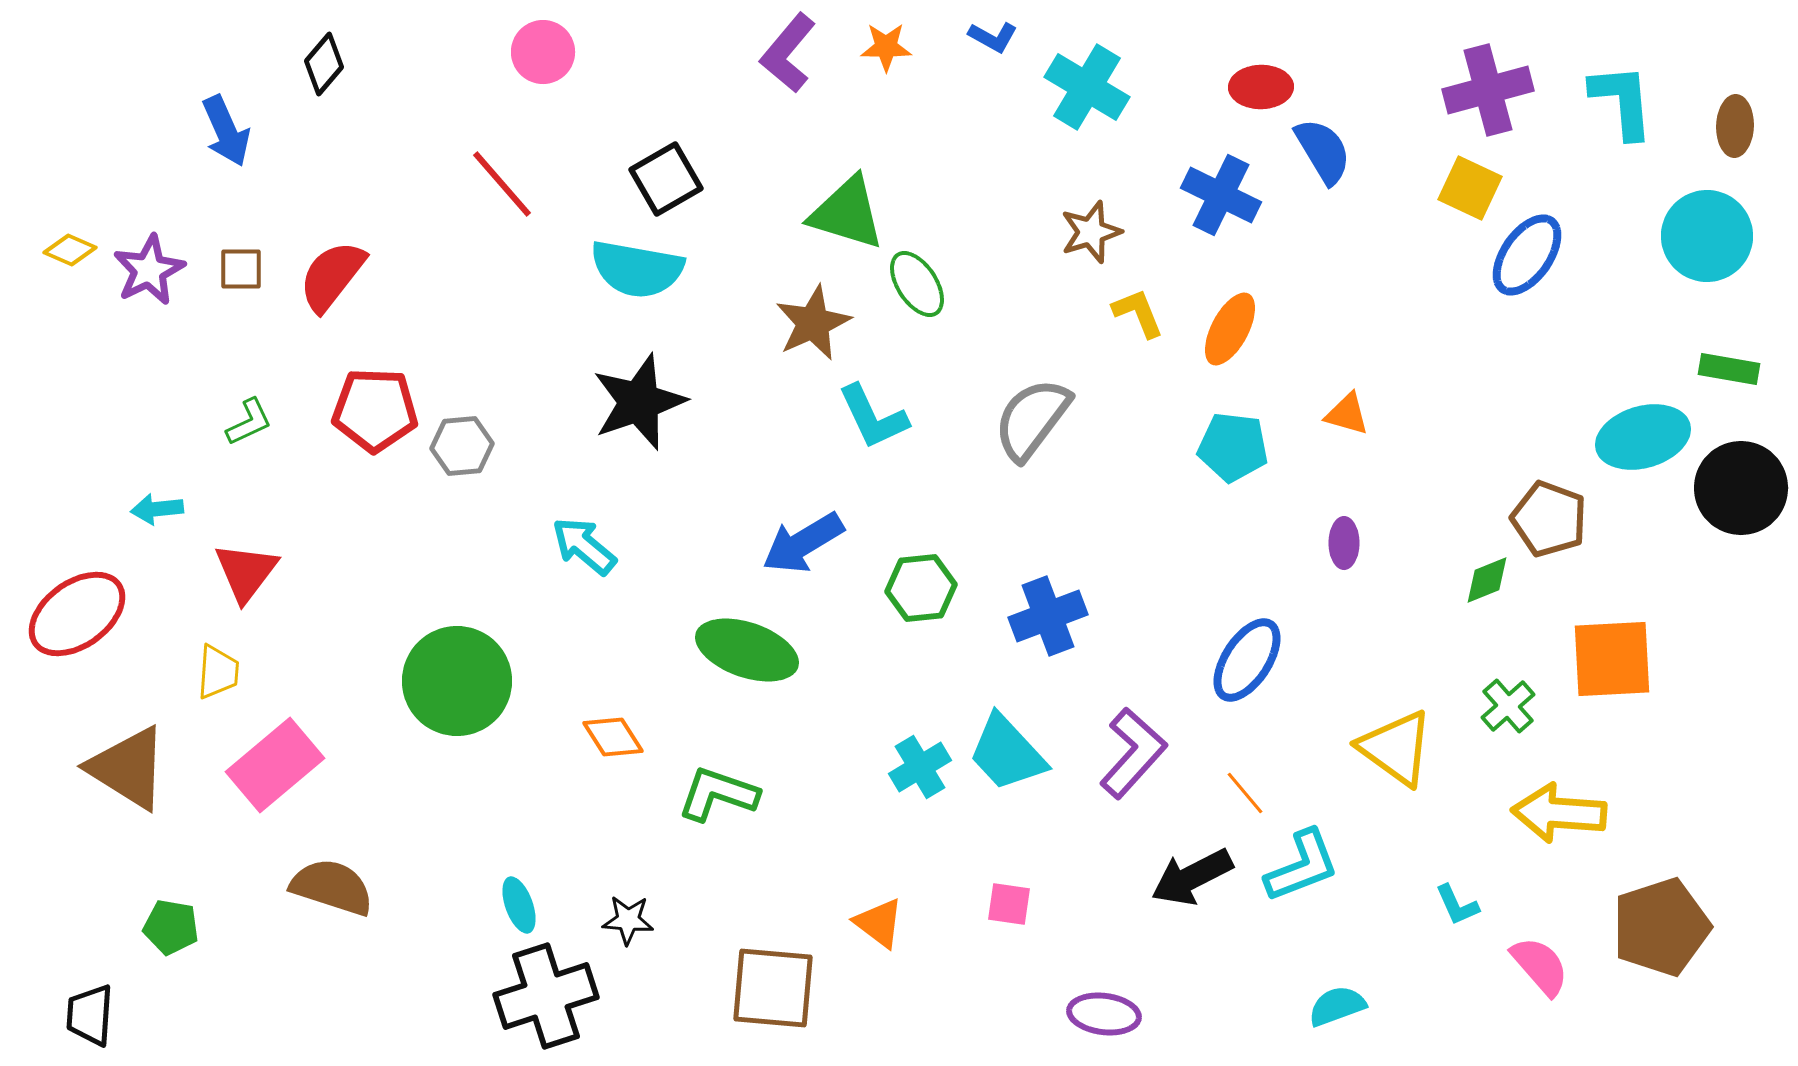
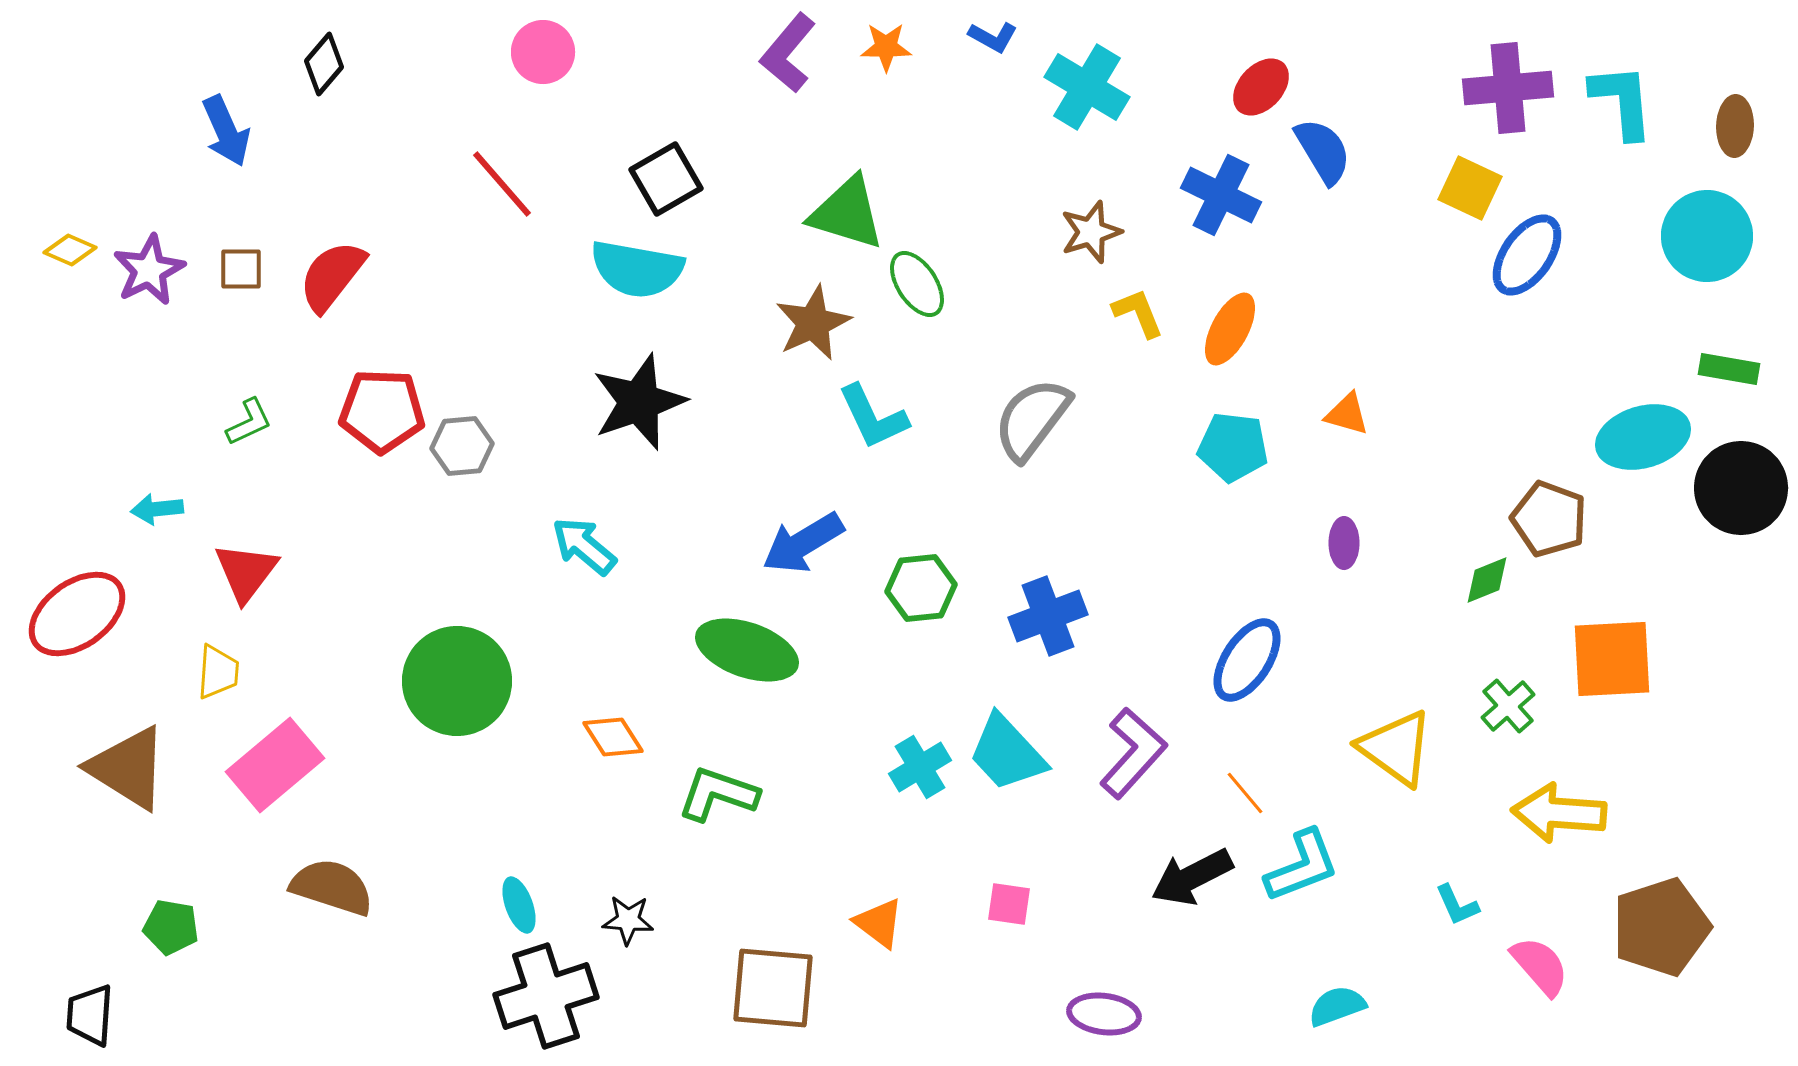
red ellipse at (1261, 87): rotated 46 degrees counterclockwise
purple cross at (1488, 90): moved 20 px right, 2 px up; rotated 10 degrees clockwise
red pentagon at (375, 410): moved 7 px right, 1 px down
